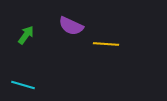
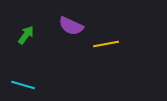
yellow line: rotated 15 degrees counterclockwise
